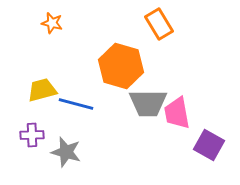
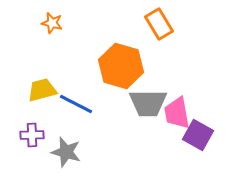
blue line: rotated 12 degrees clockwise
purple square: moved 11 px left, 10 px up
